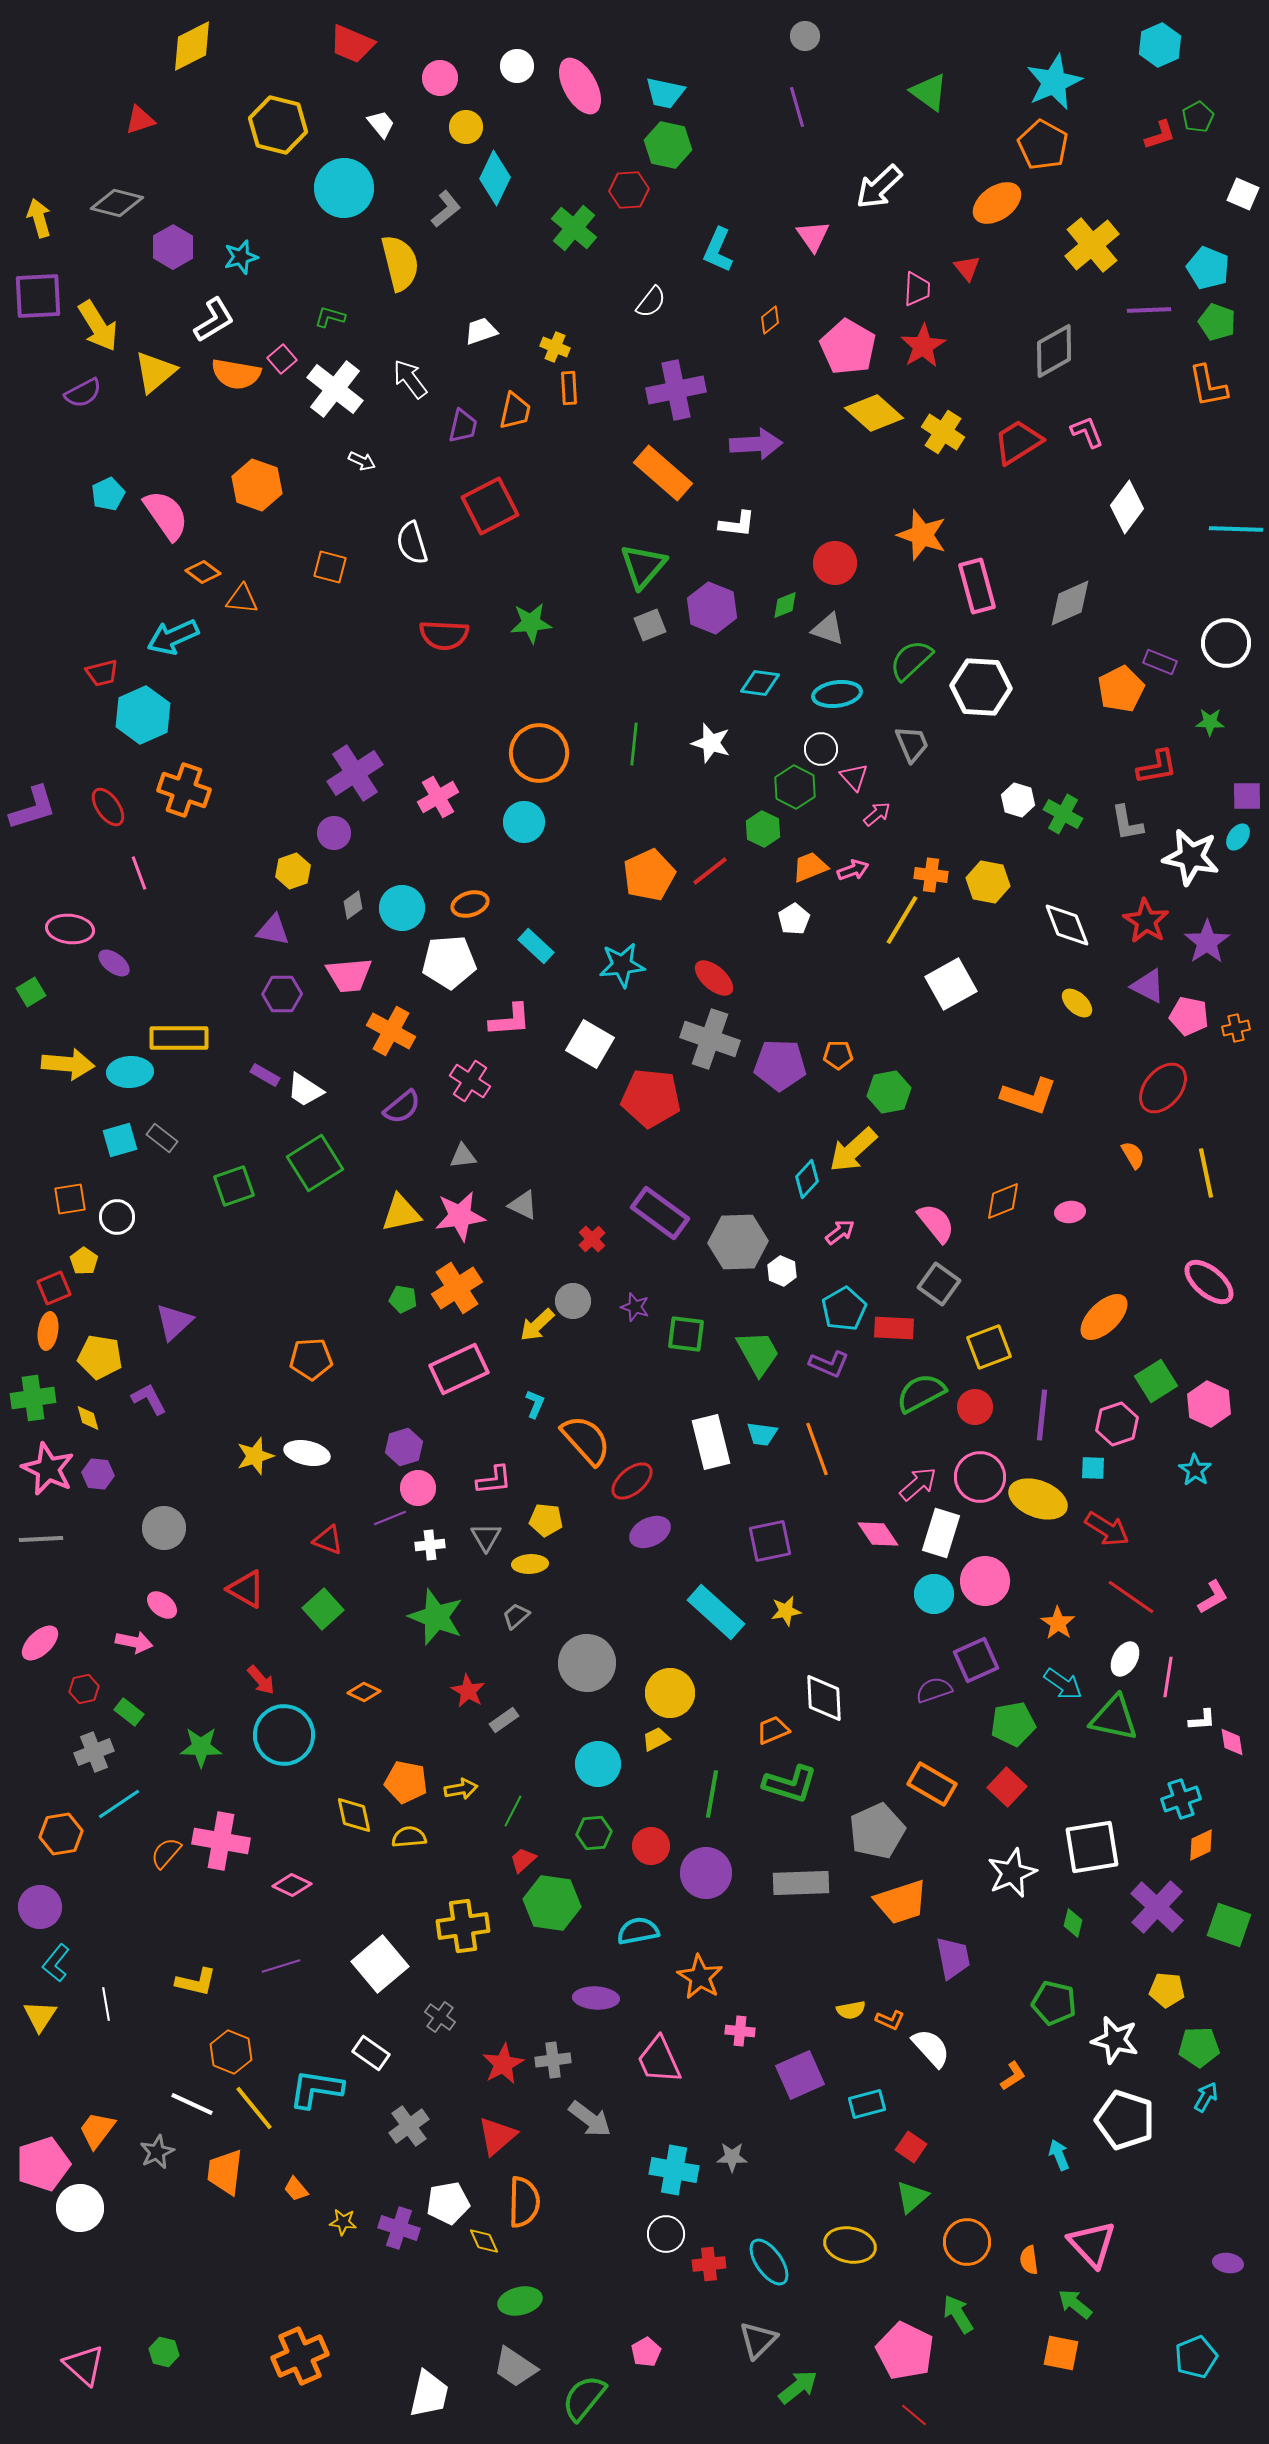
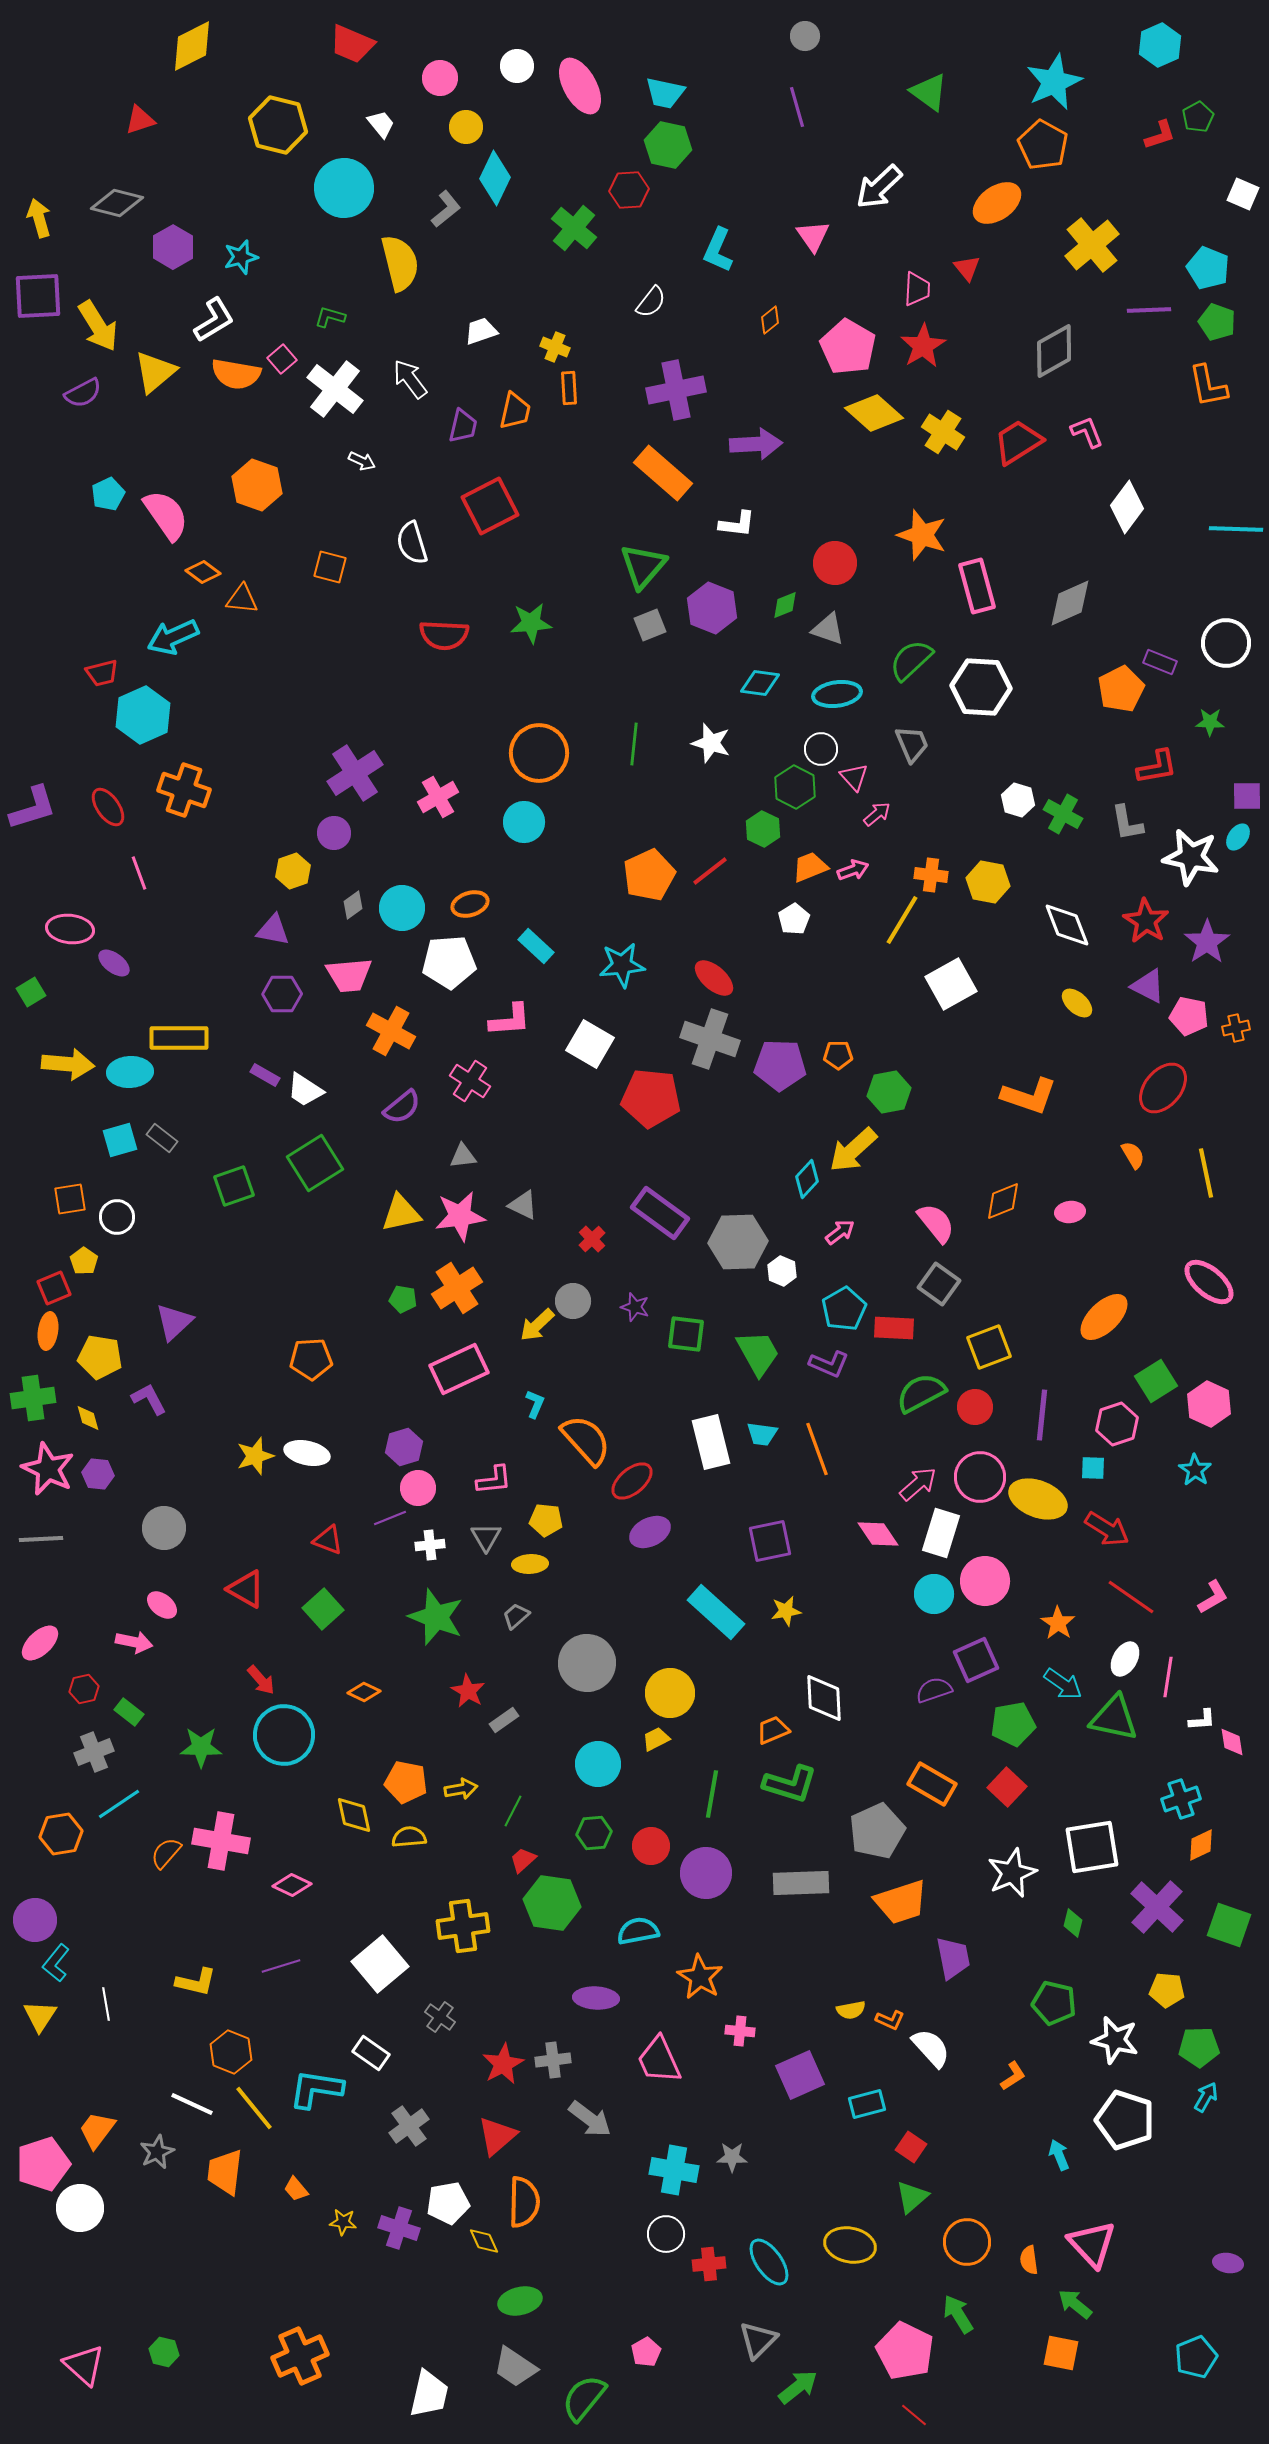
purple circle at (40, 1907): moved 5 px left, 13 px down
